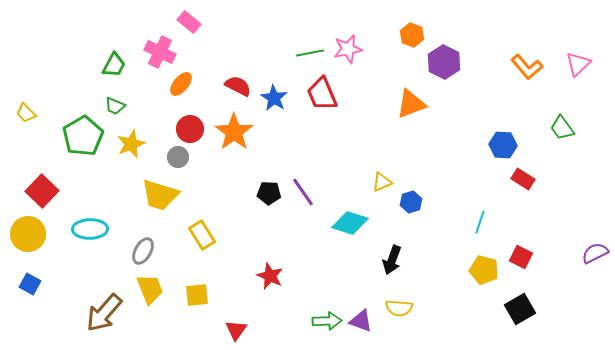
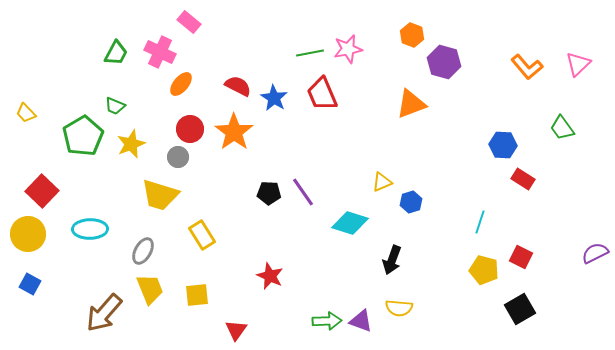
purple hexagon at (444, 62): rotated 12 degrees counterclockwise
green trapezoid at (114, 65): moved 2 px right, 12 px up
